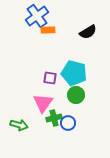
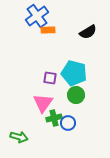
green arrow: moved 12 px down
